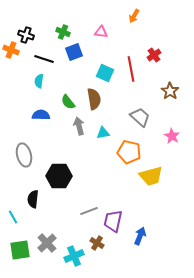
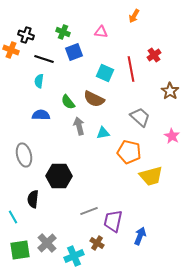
brown semicircle: rotated 125 degrees clockwise
